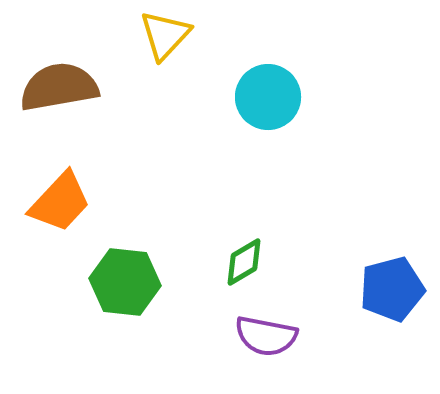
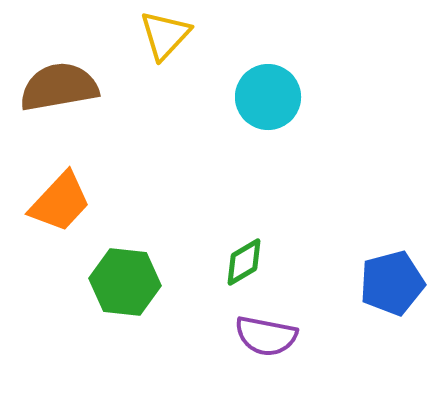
blue pentagon: moved 6 px up
